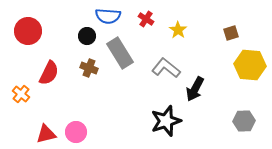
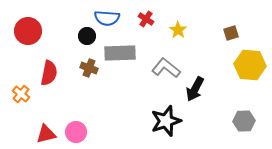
blue semicircle: moved 1 px left, 2 px down
gray rectangle: rotated 60 degrees counterclockwise
red semicircle: rotated 15 degrees counterclockwise
